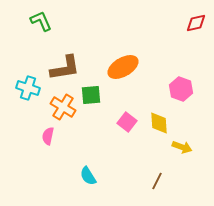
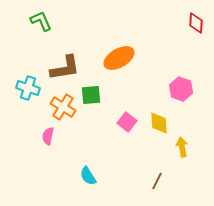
red diamond: rotated 75 degrees counterclockwise
orange ellipse: moved 4 px left, 9 px up
yellow arrow: rotated 120 degrees counterclockwise
